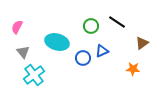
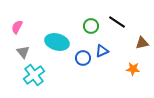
brown triangle: rotated 24 degrees clockwise
